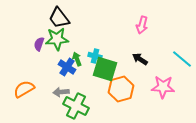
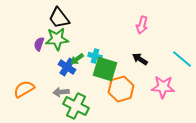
green arrow: rotated 104 degrees counterclockwise
